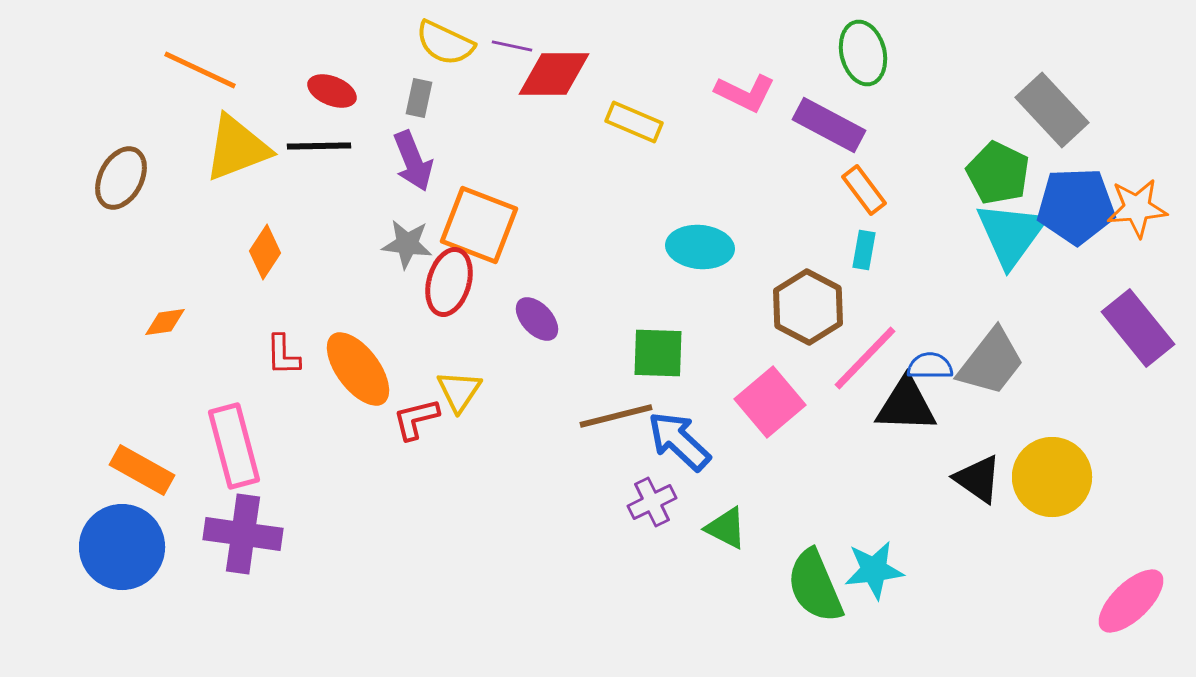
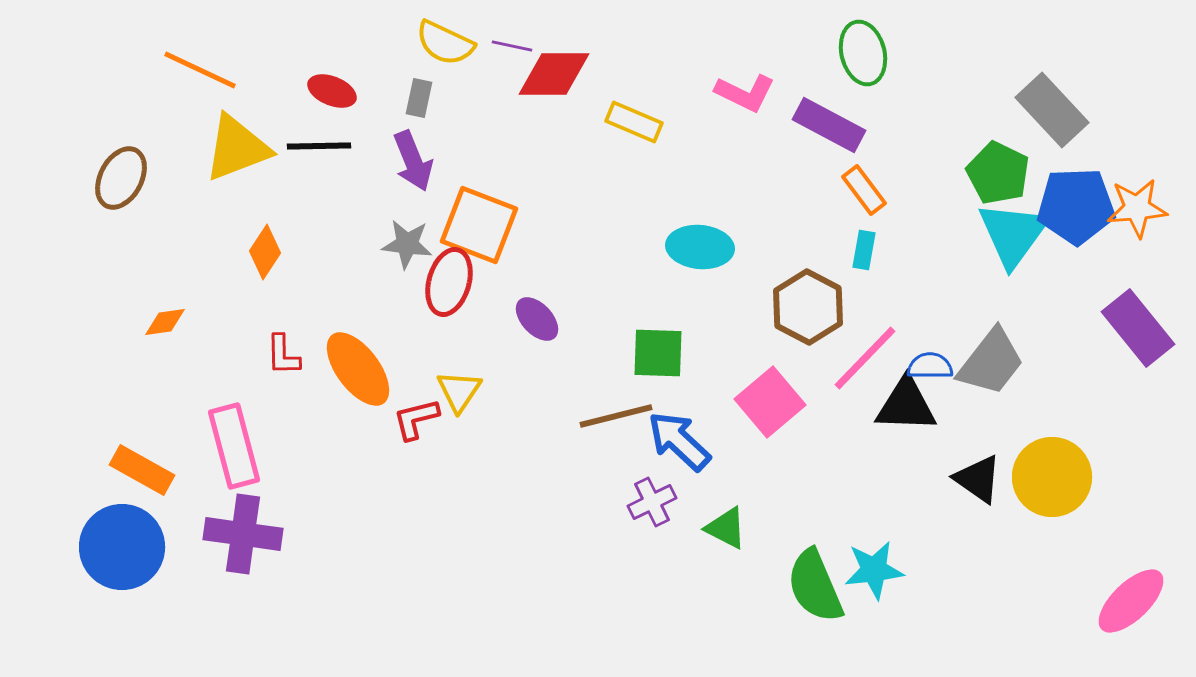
cyan triangle at (1011, 234): moved 2 px right
